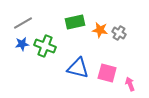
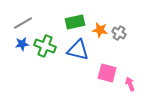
blue triangle: moved 18 px up
